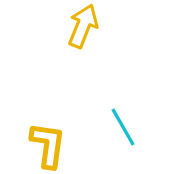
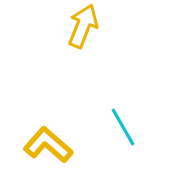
yellow L-shape: rotated 57 degrees counterclockwise
